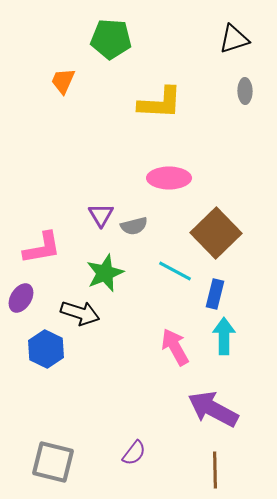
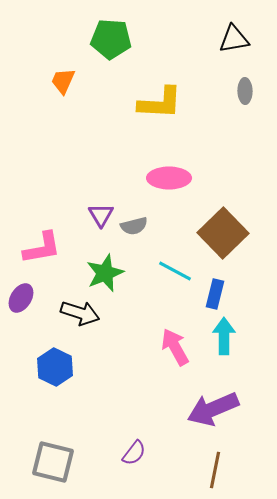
black triangle: rotated 8 degrees clockwise
brown square: moved 7 px right
blue hexagon: moved 9 px right, 18 px down
purple arrow: rotated 51 degrees counterclockwise
brown line: rotated 12 degrees clockwise
